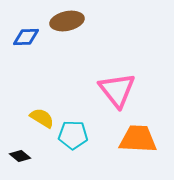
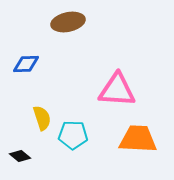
brown ellipse: moved 1 px right, 1 px down
blue diamond: moved 27 px down
pink triangle: rotated 48 degrees counterclockwise
yellow semicircle: rotated 40 degrees clockwise
